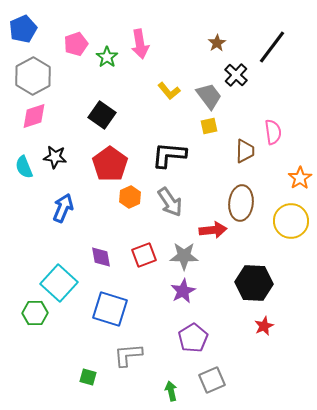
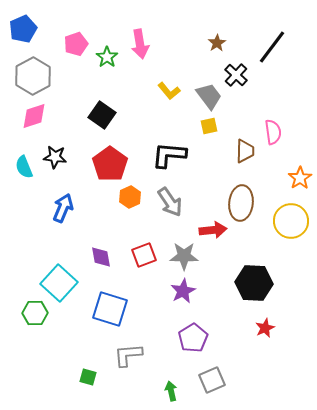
red star: moved 1 px right, 2 px down
